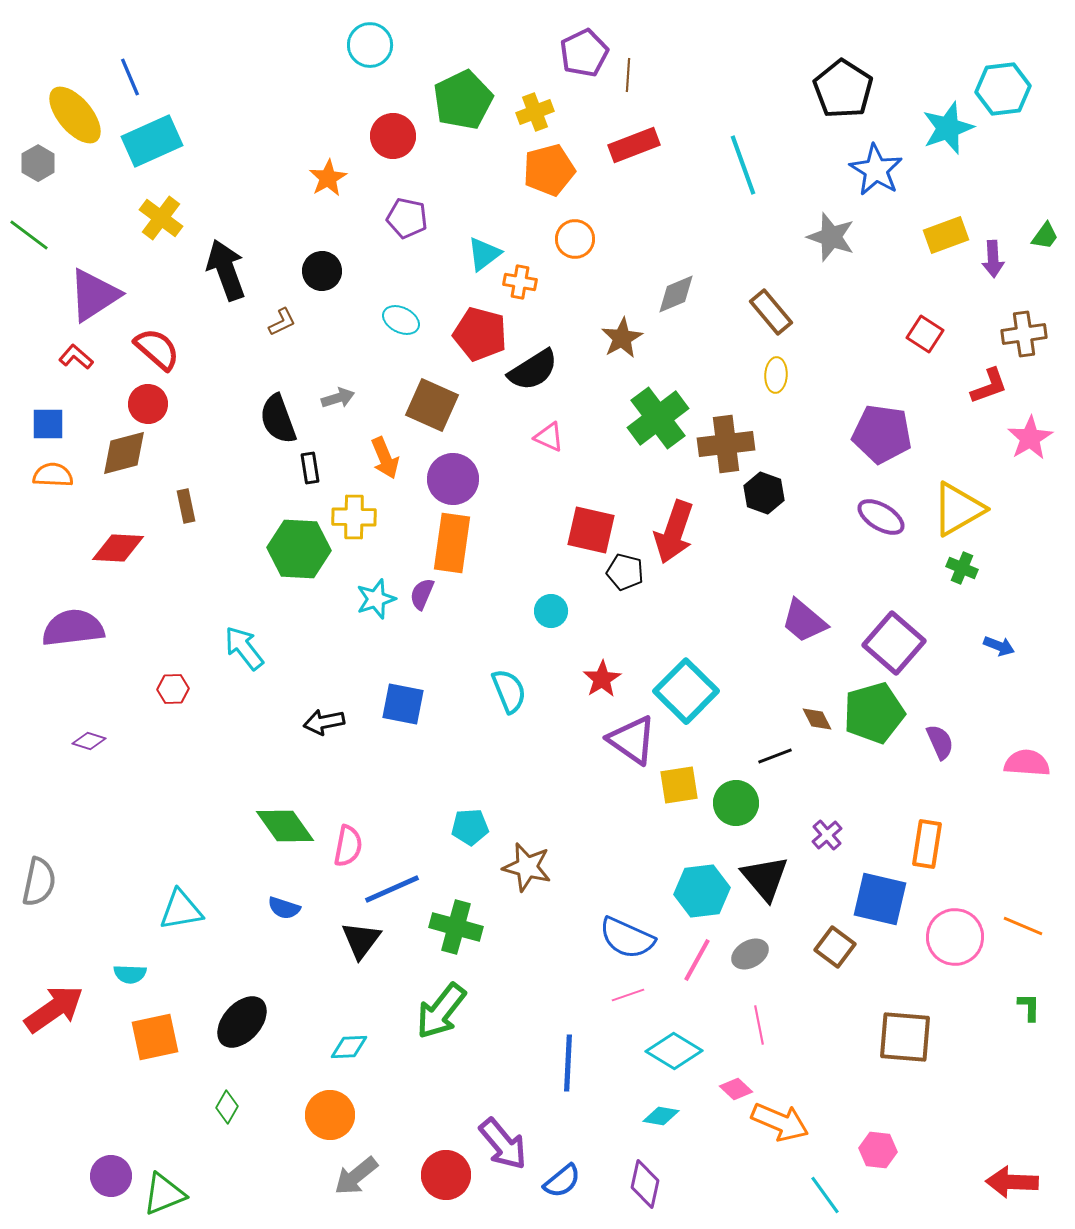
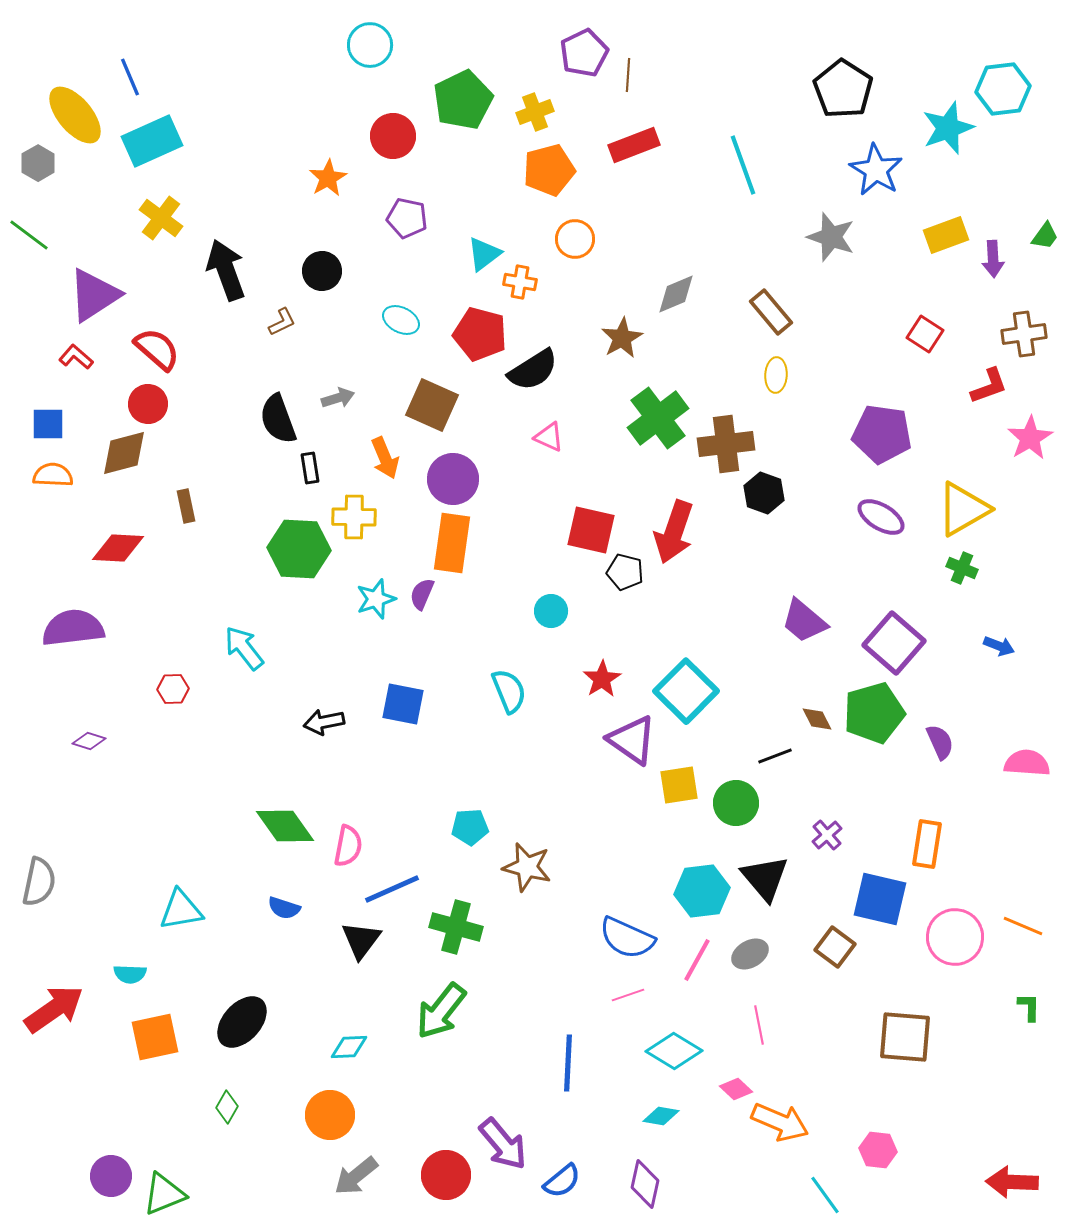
yellow triangle at (958, 509): moved 5 px right
